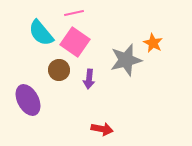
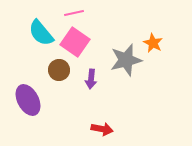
purple arrow: moved 2 px right
